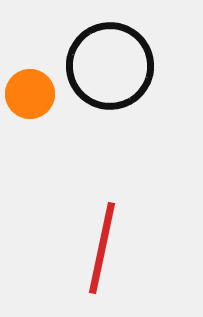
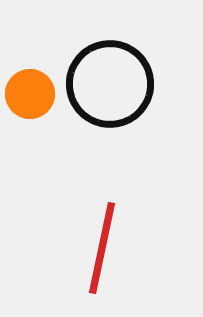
black circle: moved 18 px down
